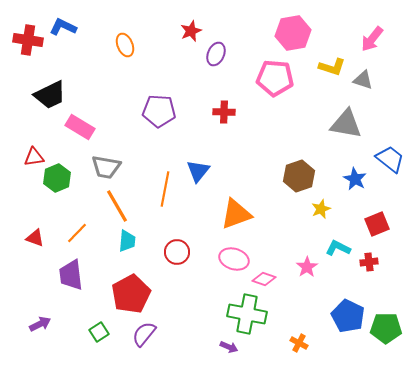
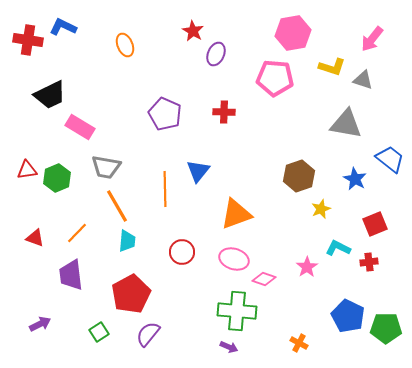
red star at (191, 31): moved 2 px right; rotated 20 degrees counterclockwise
purple pentagon at (159, 111): moved 6 px right, 3 px down; rotated 20 degrees clockwise
red triangle at (34, 157): moved 7 px left, 13 px down
orange line at (165, 189): rotated 12 degrees counterclockwise
red square at (377, 224): moved 2 px left
red circle at (177, 252): moved 5 px right
green cross at (247, 314): moved 10 px left, 3 px up; rotated 6 degrees counterclockwise
purple semicircle at (144, 334): moved 4 px right
